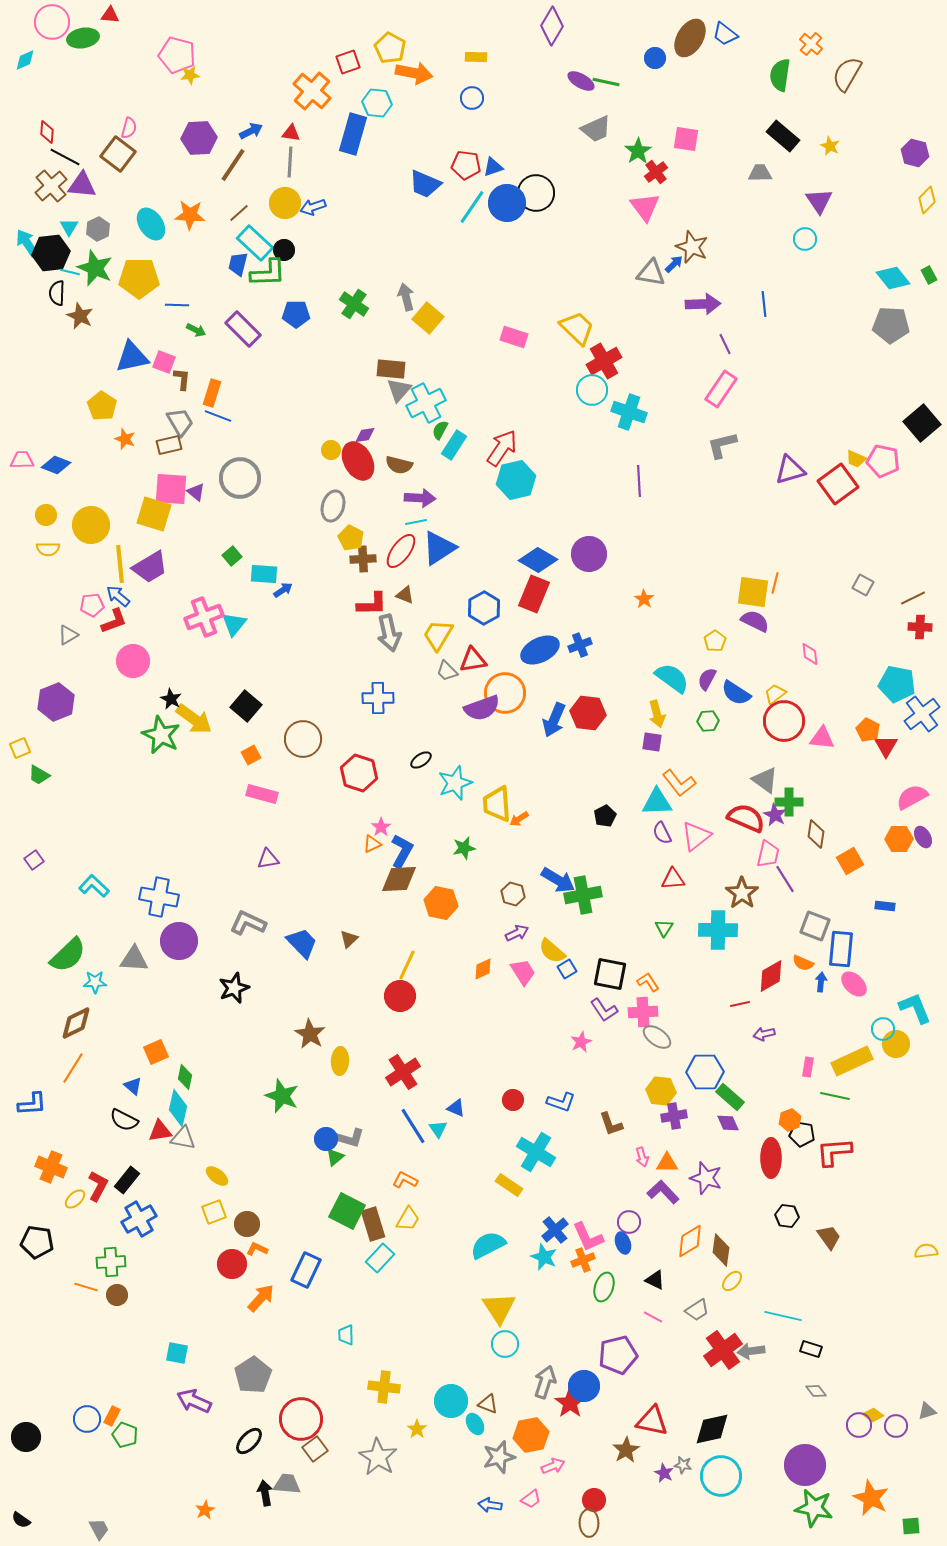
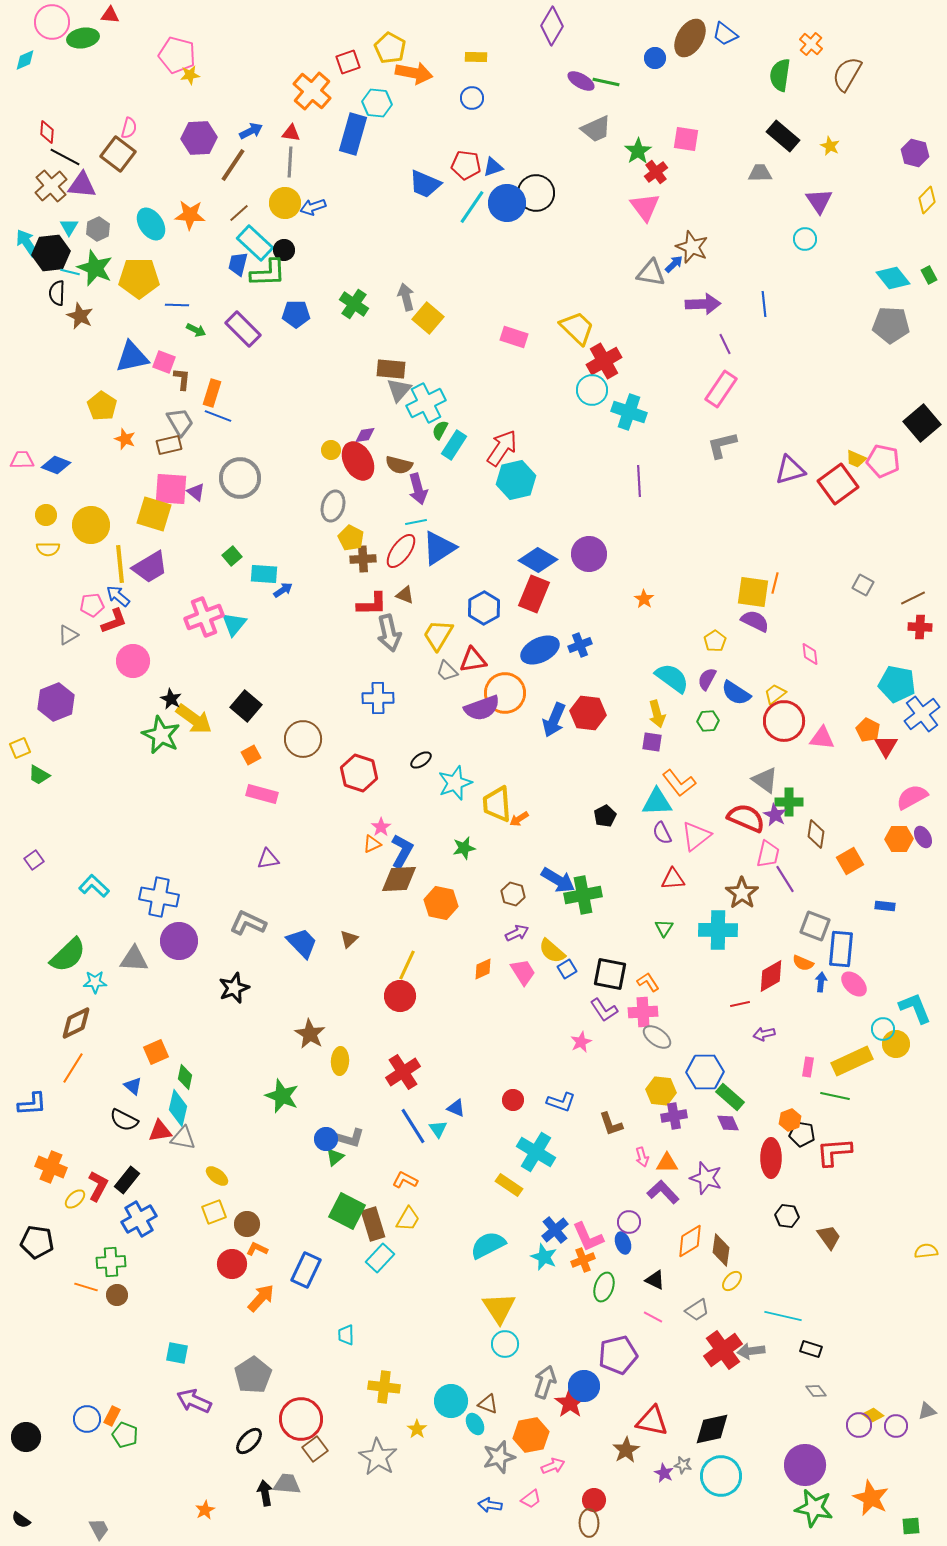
purple arrow at (420, 498): moved 2 px left, 9 px up; rotated 72 degrees clockwise
